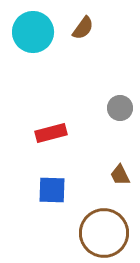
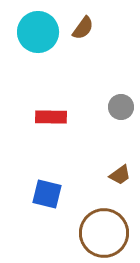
cyan circle: moved 5 px right
gray circle: moved 1 px right, 1 px up
red rectangle: moved 16 px up; rotated 16 degrees clockwise
brown trapezoid: rotated 100 degrees counterclockwise
blue square: moved 5 px left, 4 px down; rotated 12 degrees clockwise
